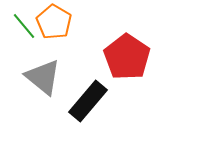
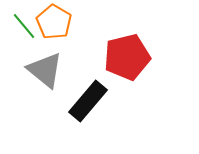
red pentagon: rotated 24 degrees clockwise
gray triangle: moved 2 px right, 7 px up
